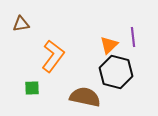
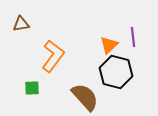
brown semicircle: rotated 36 degrees clockwise
